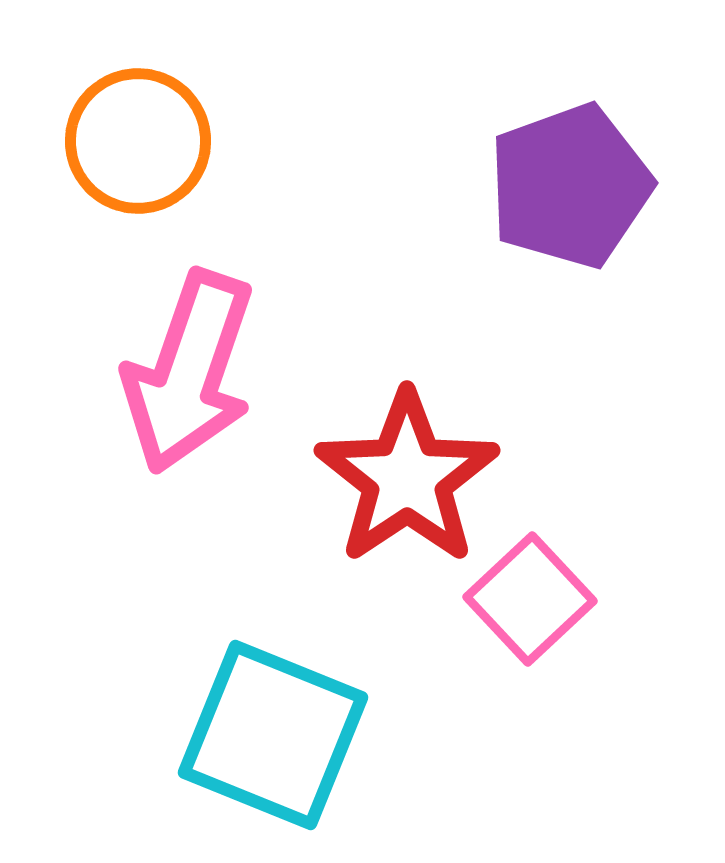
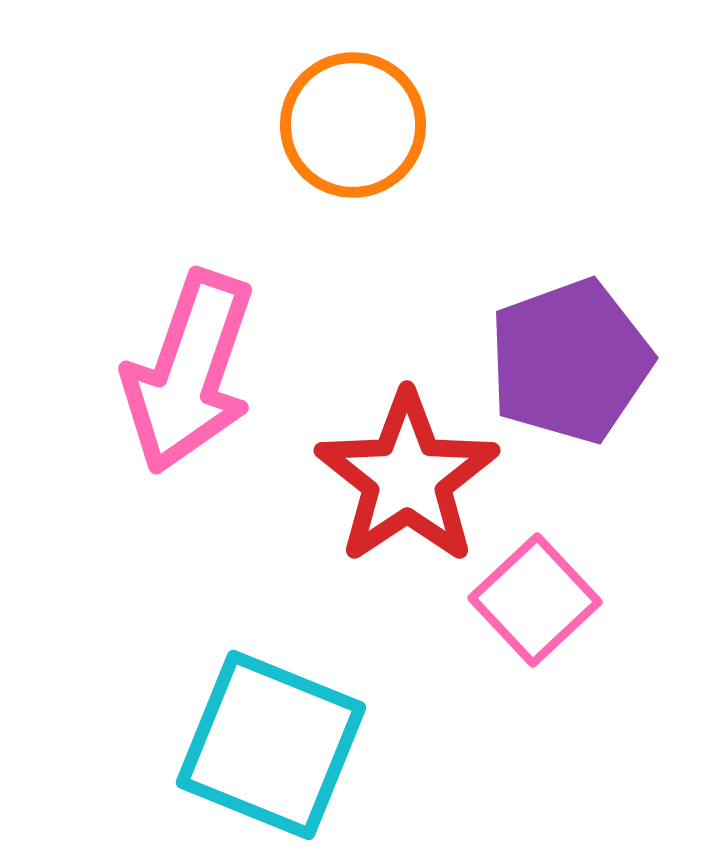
orange circle: moved 215 px right, 16 px up
purple pentagon: moved 175 px down
pink square: moved 5 px right, 1 px down
cyan square: moved 2 px left, 10 px down
